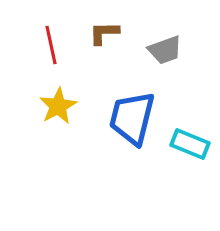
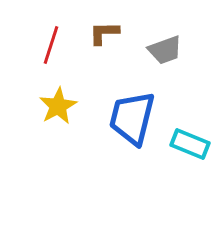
red line: rotated 30 degrees clockwise
